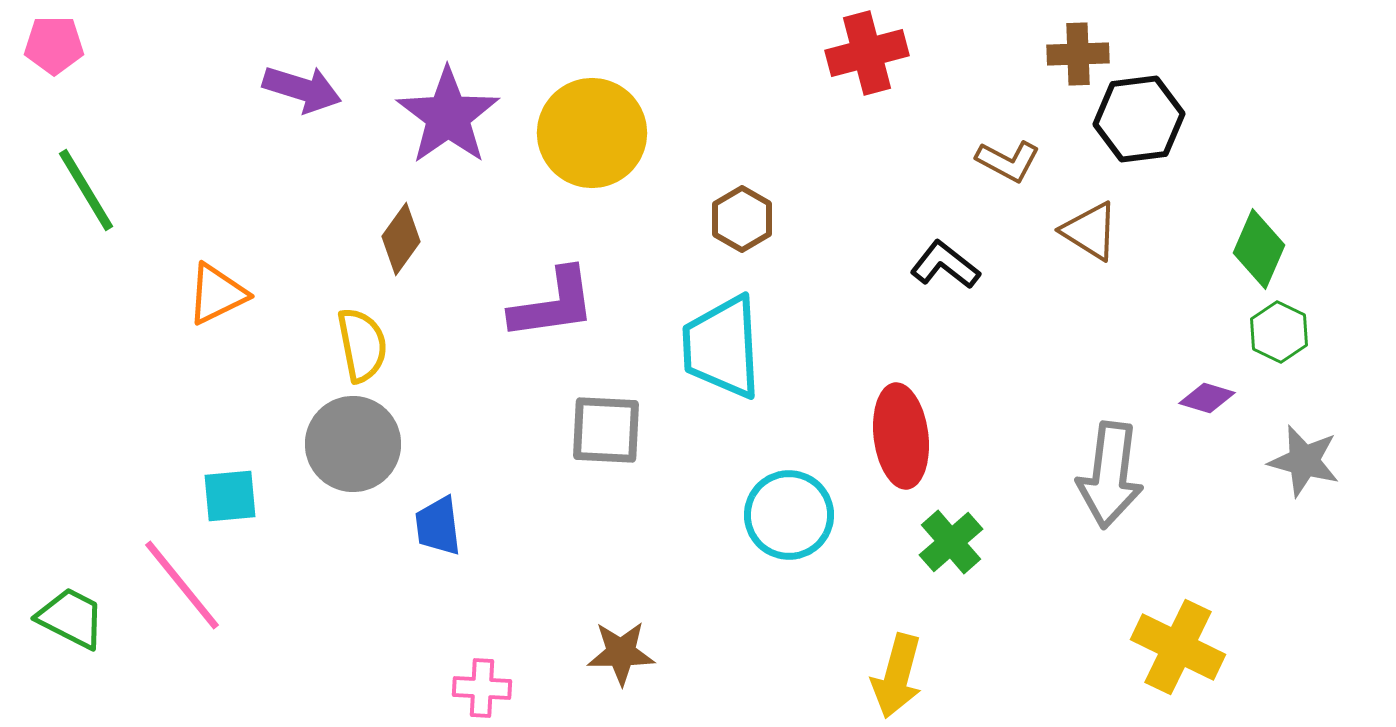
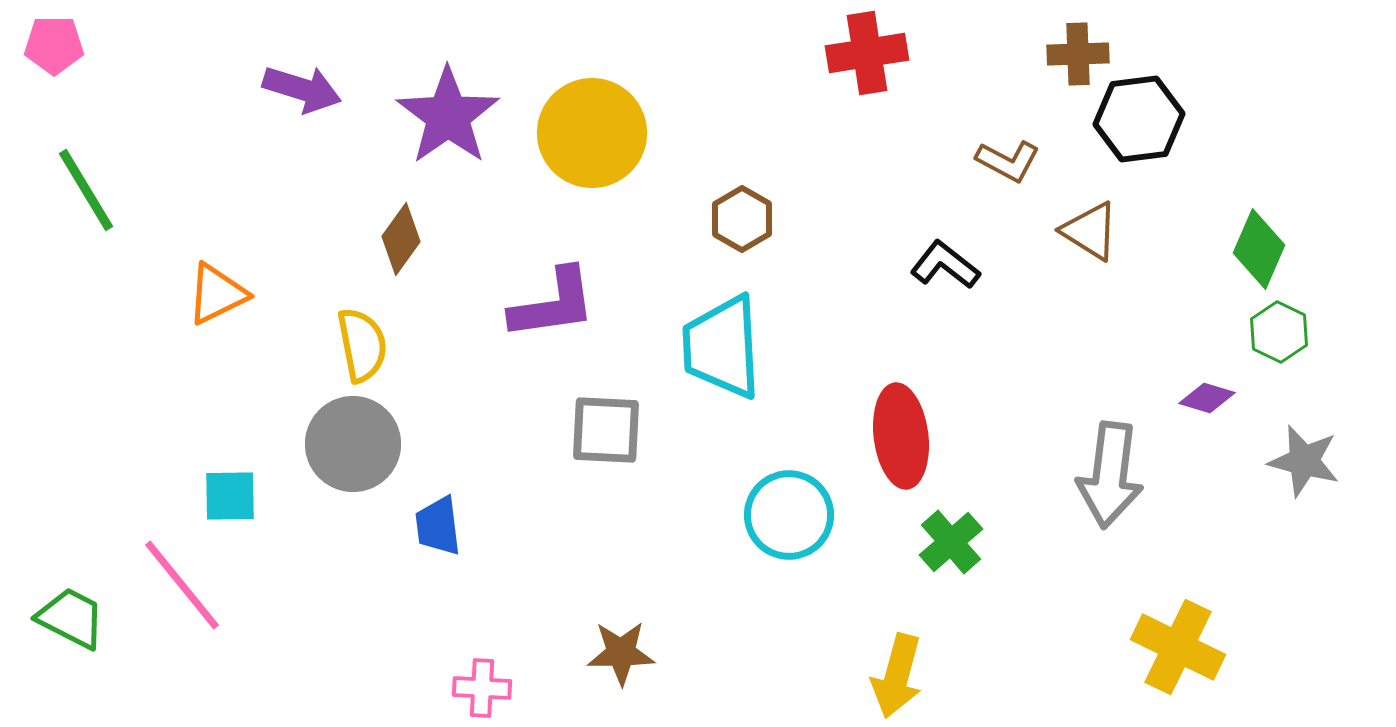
red cross: rotated 6 degrees clockwise
cyan square: rotated 4 degrees clockwise
